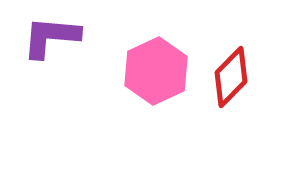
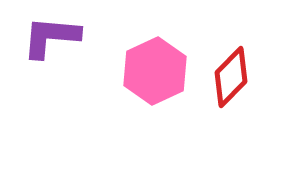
pink hexagon: moved 1 px left
